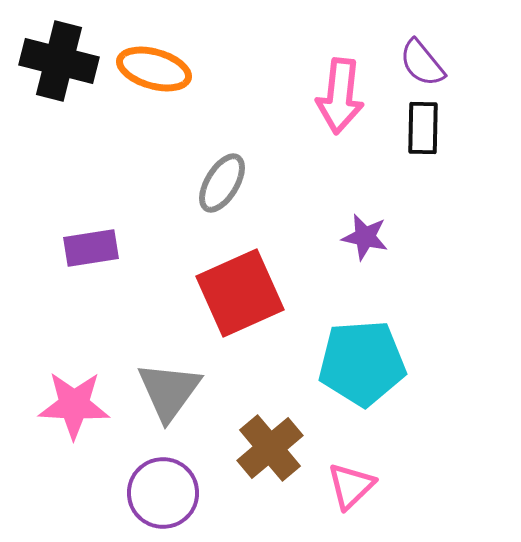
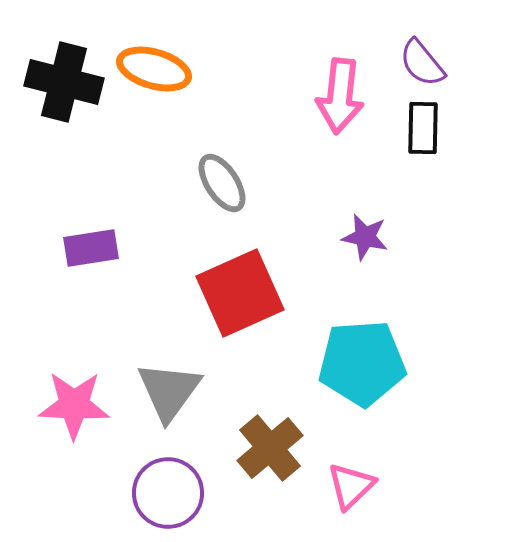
black cross: moved 5 px right, 21 px down
gray ellipse: rotated 64 degrees counterclockwise
purple circle: moved 5 px right
